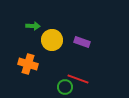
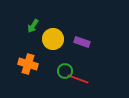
green arrow: rotated 120 degrees clockwise
yellow circle: moved 1 px right, 1 px up
green circle: moved 16 px up
